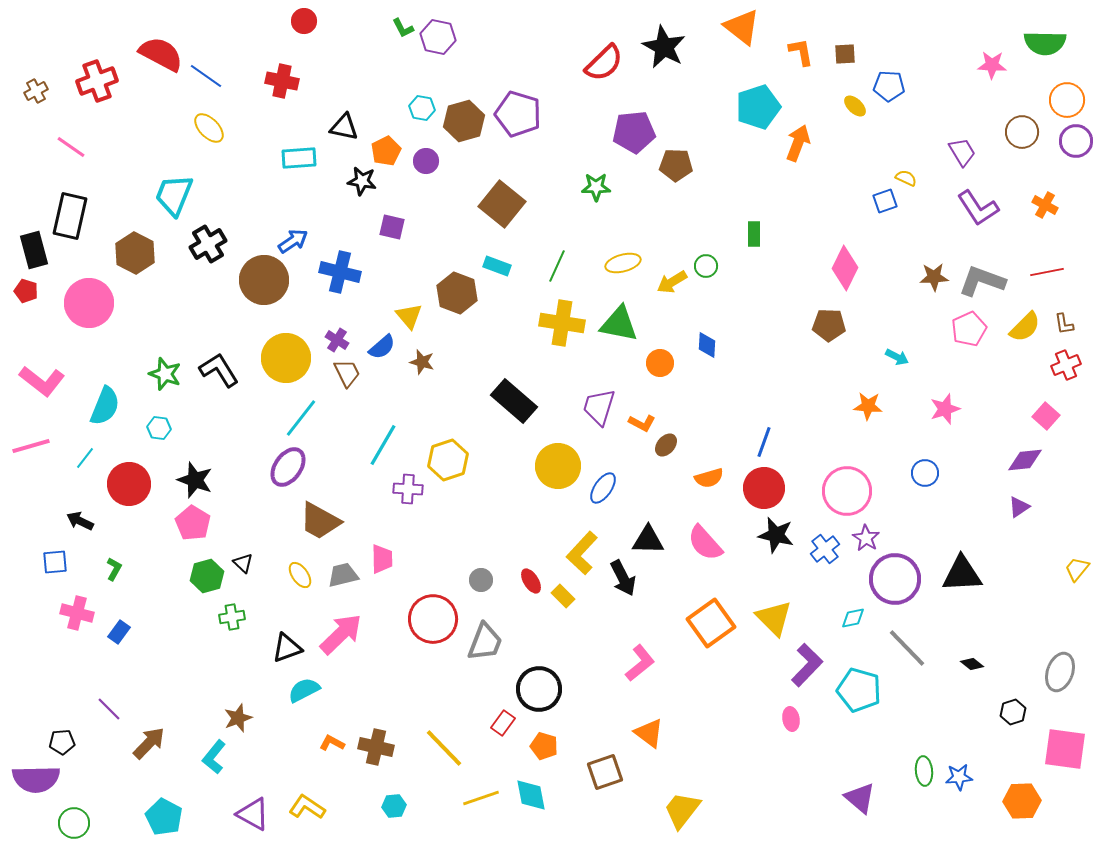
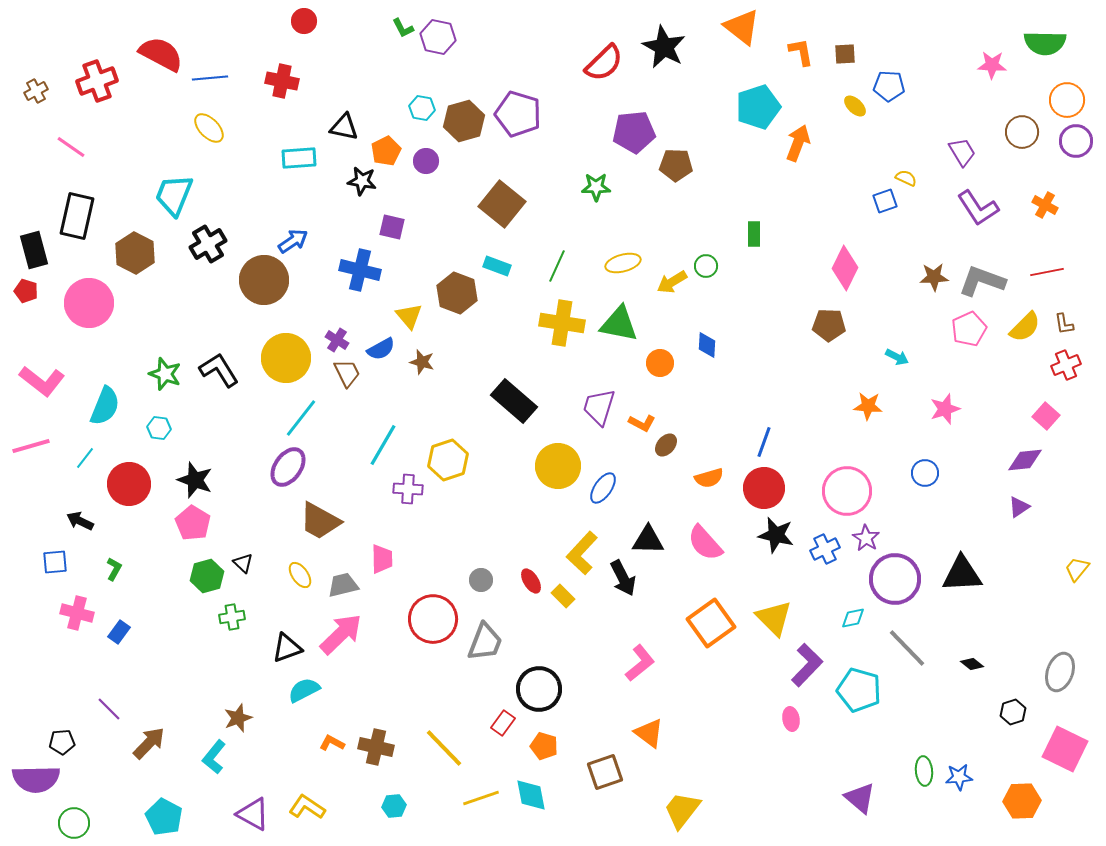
blue line at (206, 76): moved 4 px right, 2 px down; rotated 40 degrees counterclockwise
black rectangle at (70, 216): moved 7 px right
blue cross at (340, 272): moved 20 px right, 2 px up
blue semicircle at (382, 347): moved 1 px left, 2 px down; rotated 12 degrees clockwise
blue cross at (825, 549): rotated 12 degrees clockwise
gray trapezoid at (343, 575): moved 10 px down
pink square at (1065, 749): rotated 18 degrees clockwise
